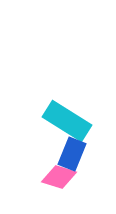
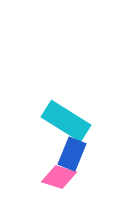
cyan rectangle: moved 1 px left
